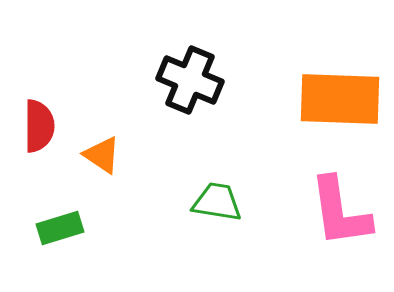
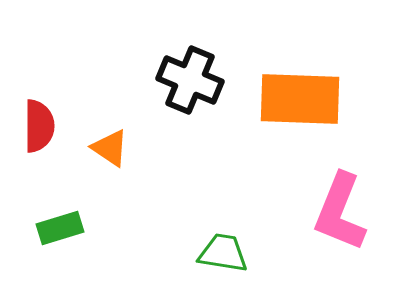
orange rectangle: moved 40 px left
orange triangle: moved 8 px right, 7 px up
green trapezoid: moved 6 px right, 51 px down
pink L-shape: rotated 30 degrees clockwise
